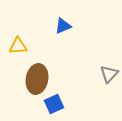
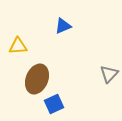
brown ellipse: rotated 12 degrees clockwise
